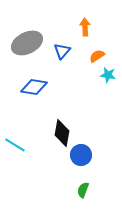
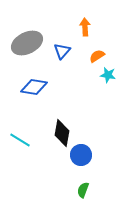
cyan line: moved 5 px right, 5 px up
